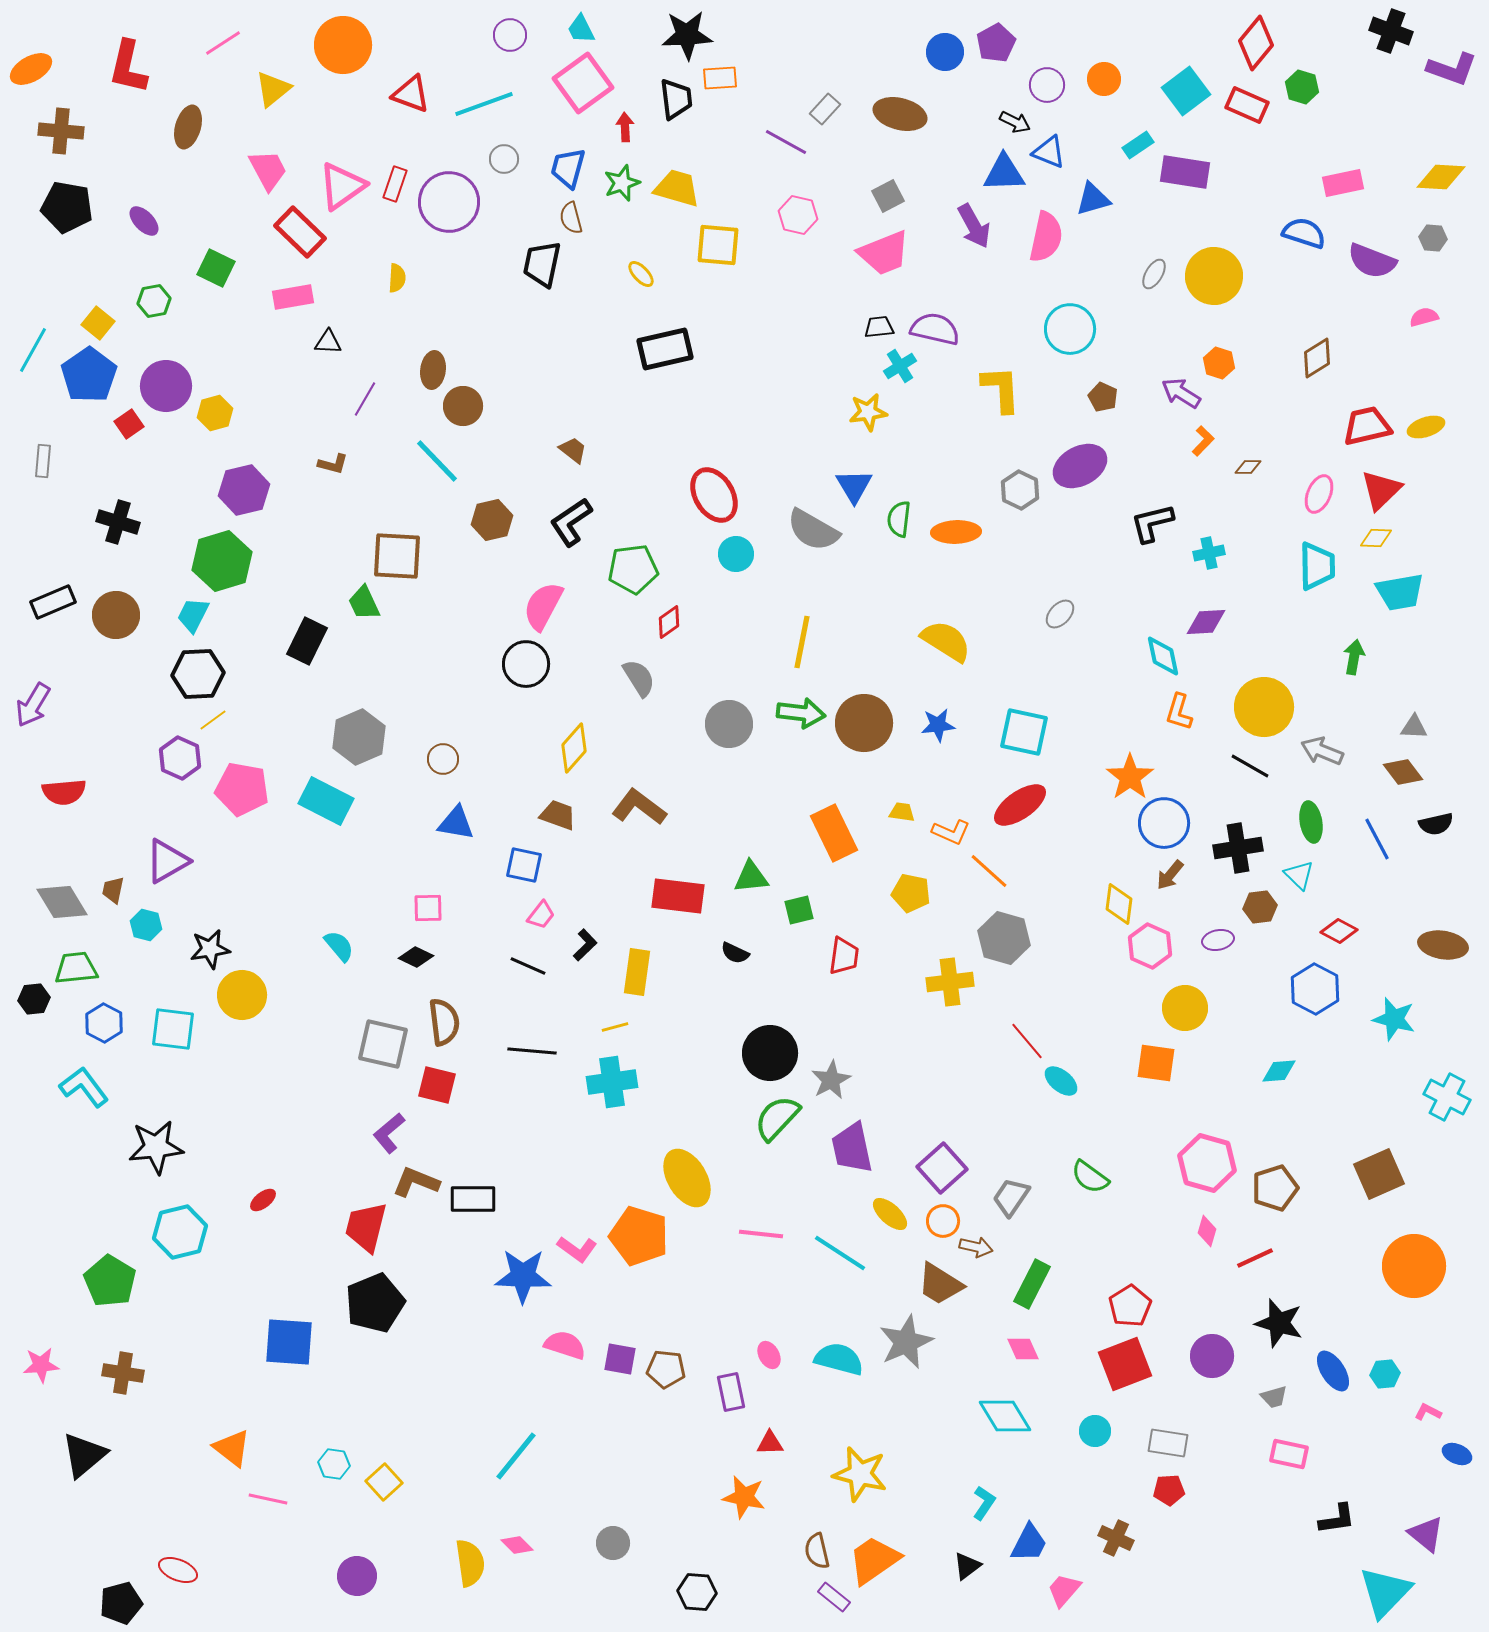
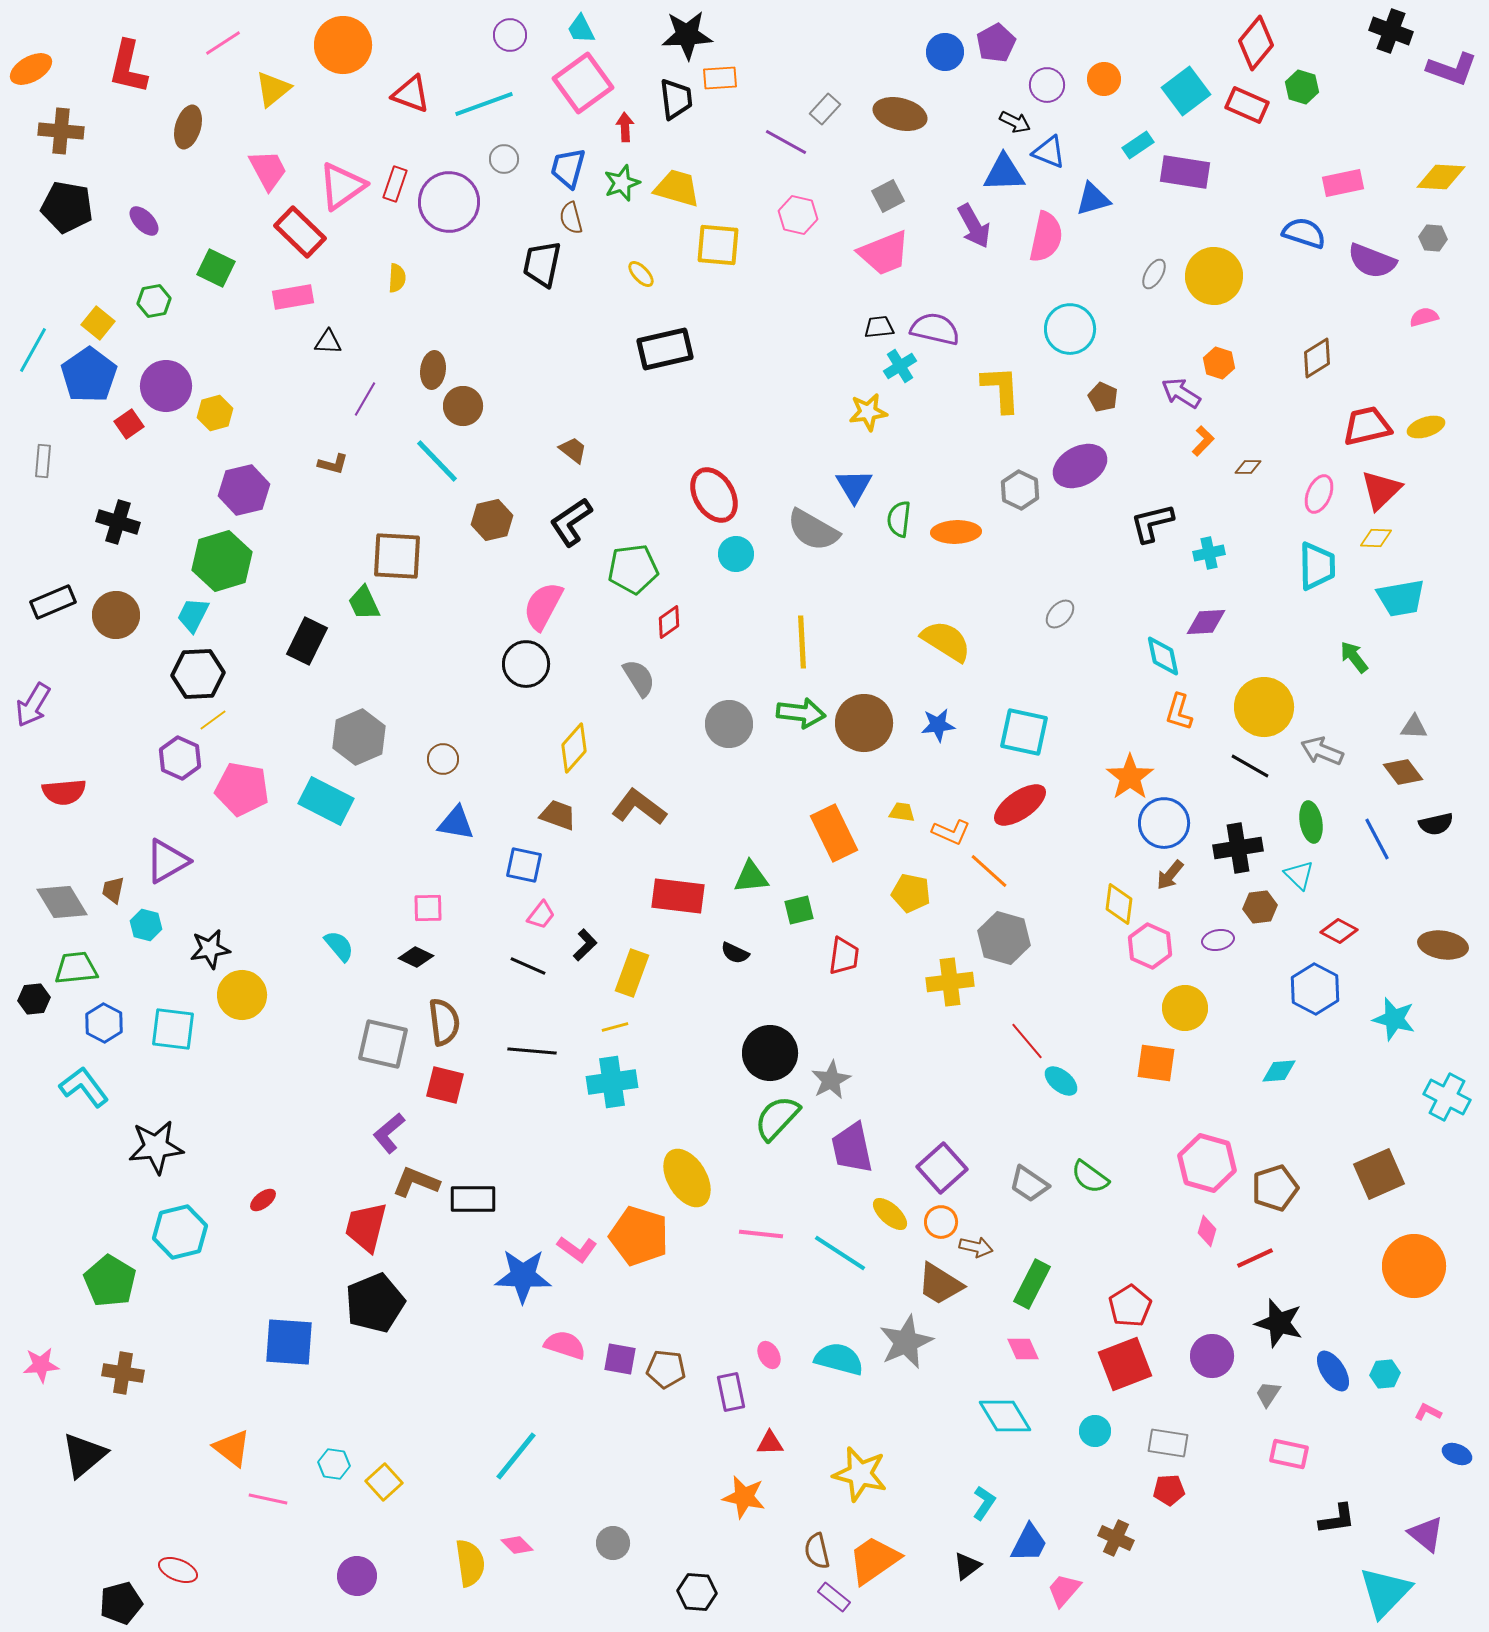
cyan trapezoid at (1400, 592): moved 1 px right, 6 px down
yellow line at (802, 642): rotated 14 degrees counterclockwise
green arrow at (1354, 657): rotated 48 degrees counterclockwise
yellow rectangle at (637, 972): moved 5 px left, 1 px down; rotated 12 degrees clockwise
red square at (437, 1085): moved 8 px right
gray trapezoid at (1011, 1197): moved 18 px right, 13 px up; rotated 90 degrees counterclockwise
orange circle at (943, 1221): moved 2 px left, 1 px down
gray trapezoid at (1274, 1397): moved 6 px left, 3 px up; rotated 140 degrees clockwise
